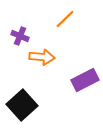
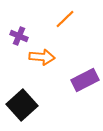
purple cross: moved 1 px left
